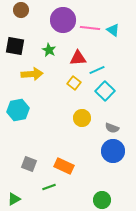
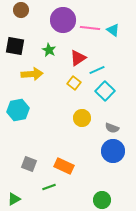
red triangle: rotated 30 degrees counterclockwise
